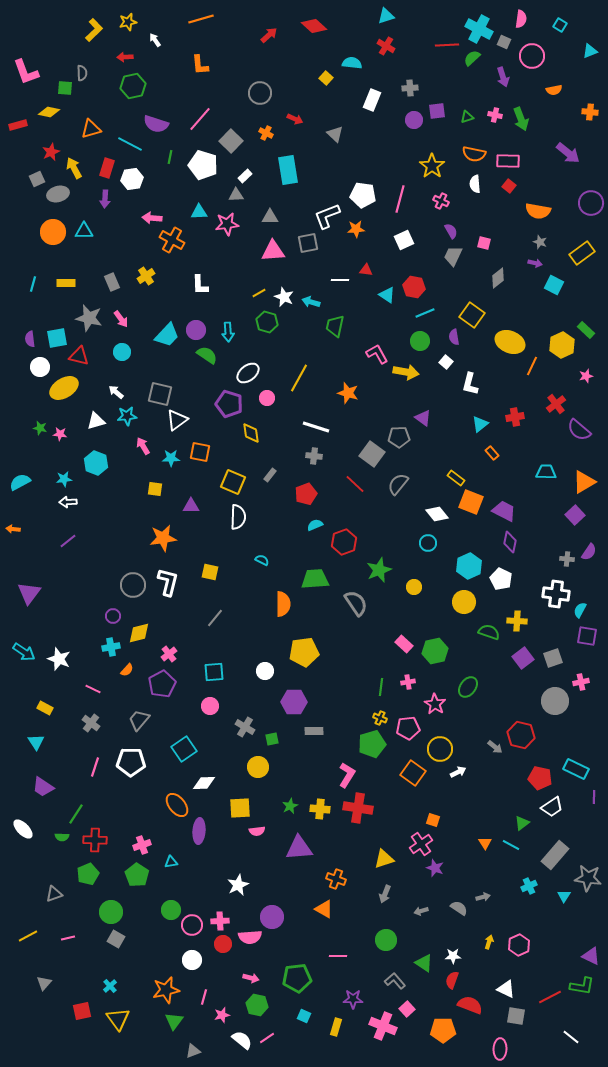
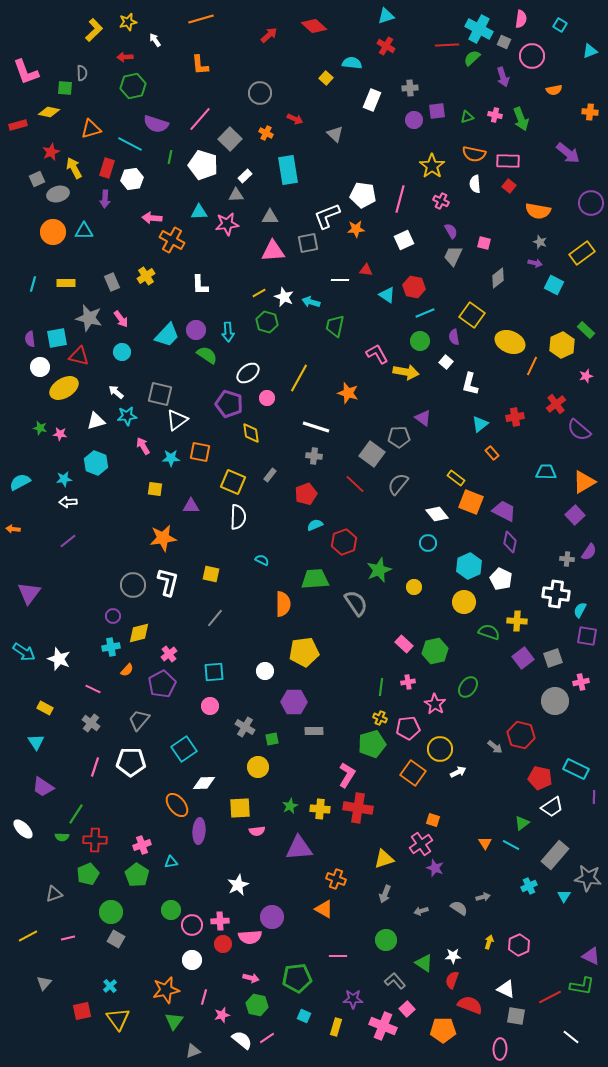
gray square at (231, 141): moved 1 px left, 2 px up
yellow square at (210, 572): moved 1 px right, 2 px down
